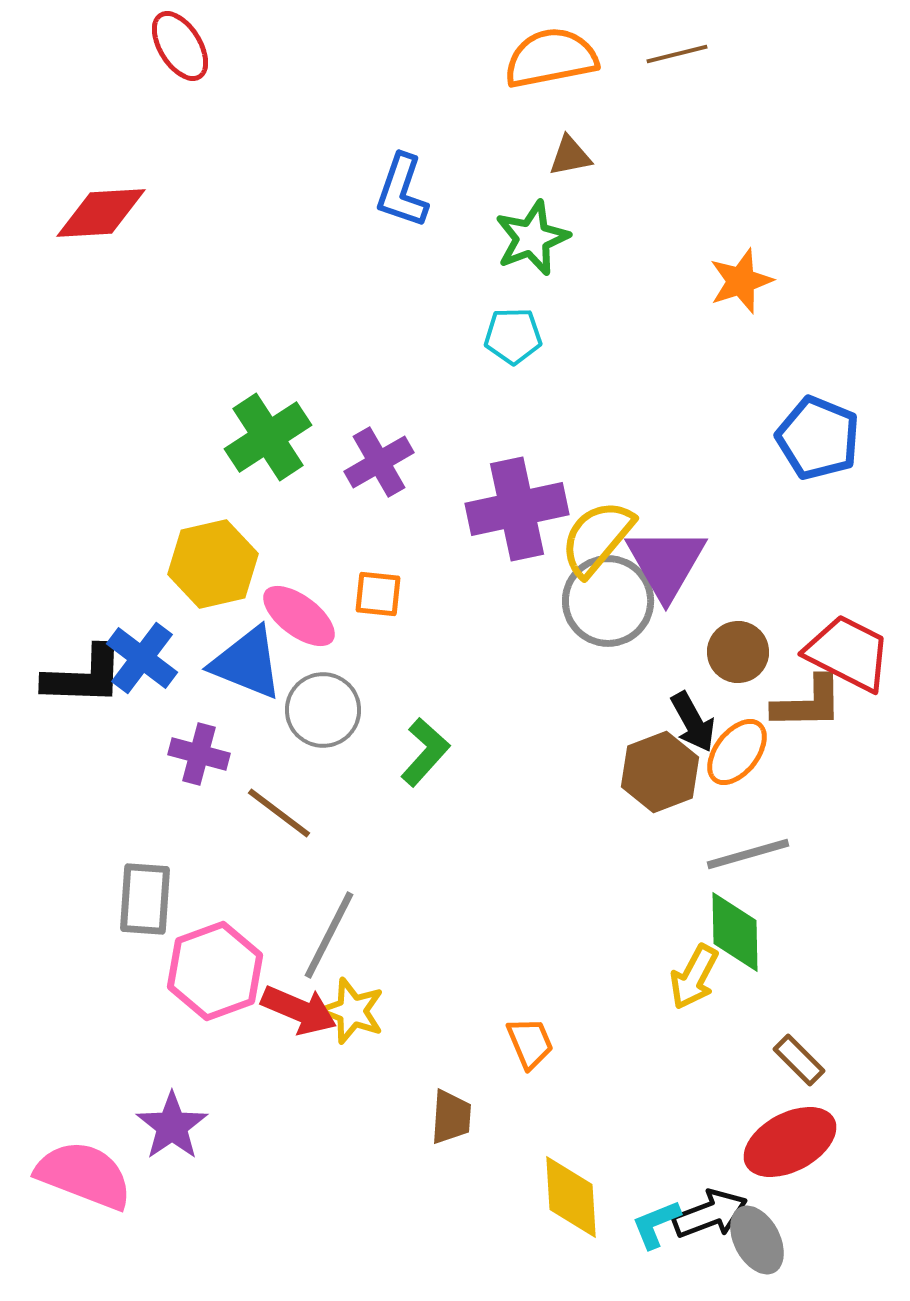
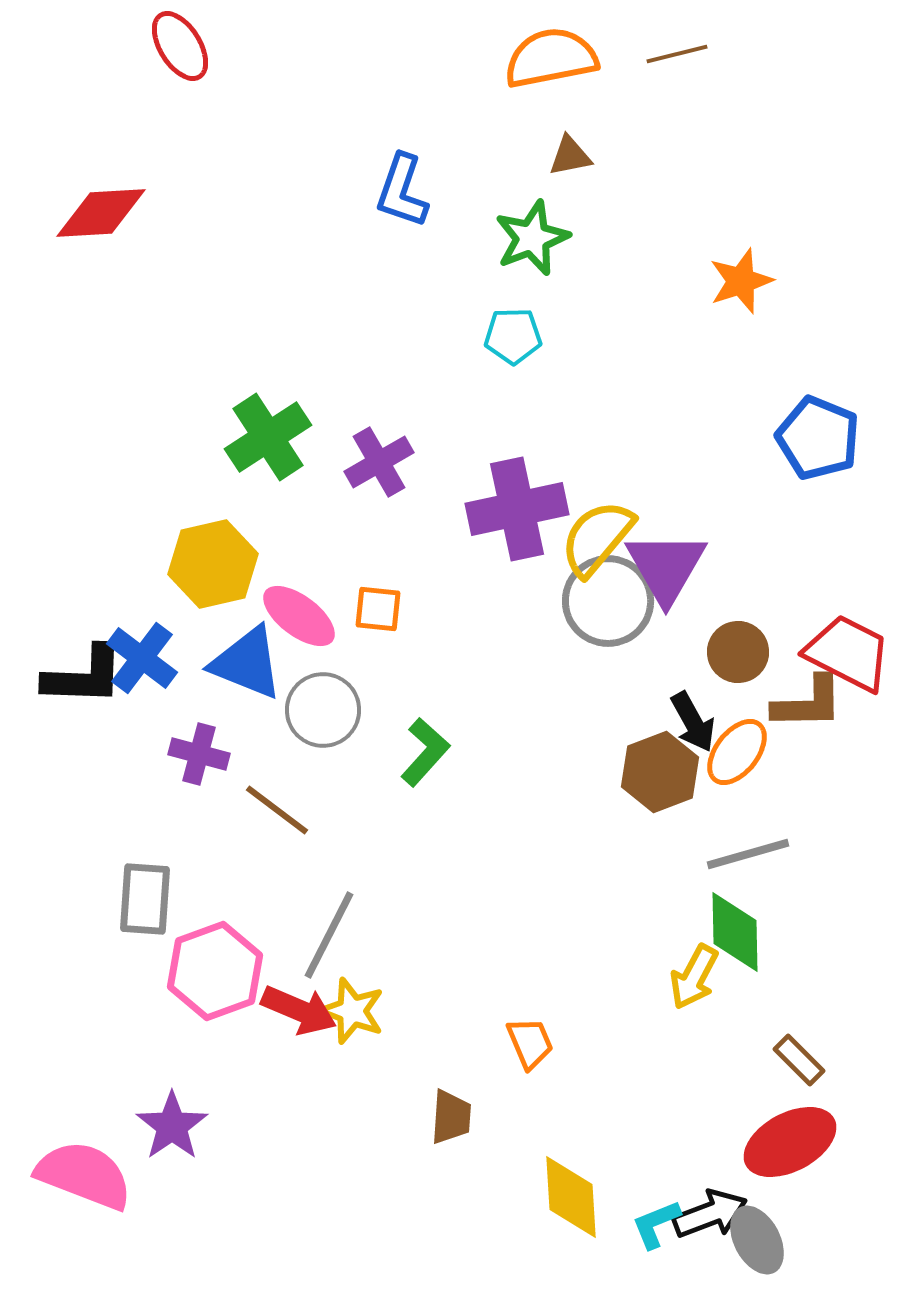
purple triangle at (666, 563): moved 4 px down
orange square at (378, 594): moved 15 px down
brown line at (279, 813): moved 2 px left, 3 px up
